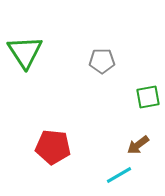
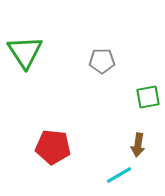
brown arrow: rotated 45 degrees counterclockwise
